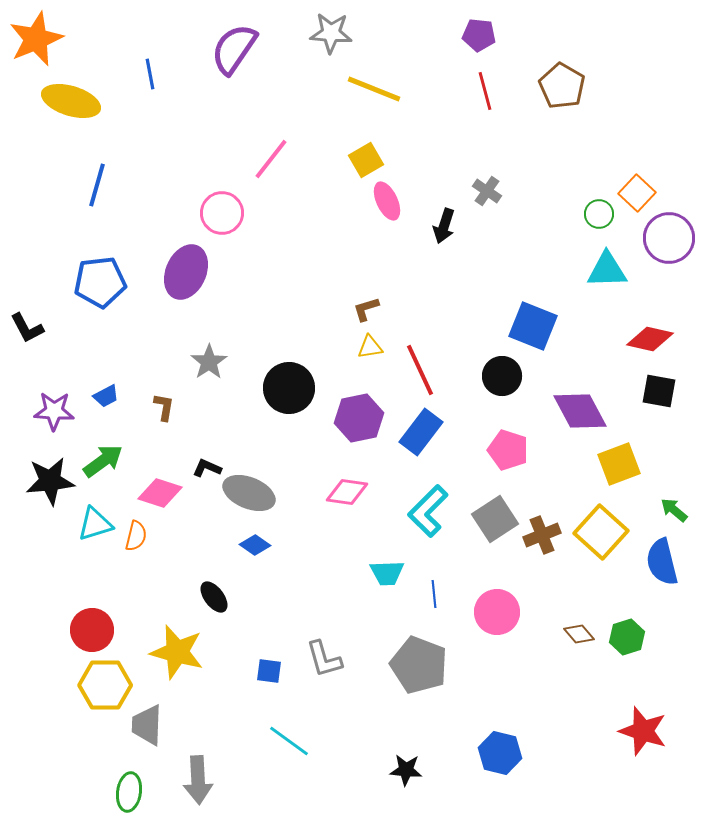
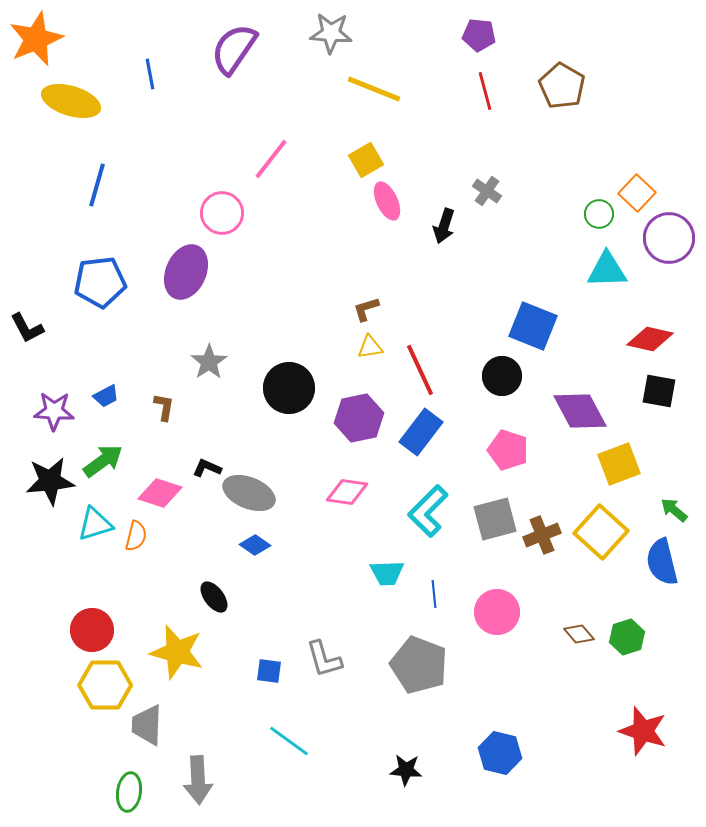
gray square at (495, 519): rotated 18 degrees clockwise
